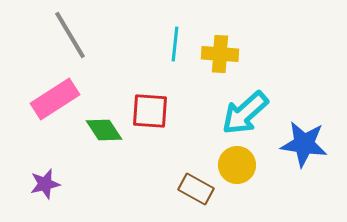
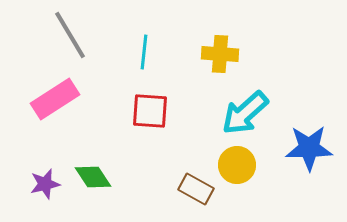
cyan line: moved 31 px left, 8 px down
green diamond: moved 11 px left, 47 px down
blue star: moved 5 px right, 4 px down; rotated 9 degrees counterclockwise
